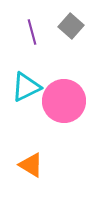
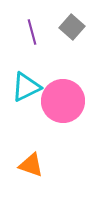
gray square: moved 1 px right, 1 px down
pink circle: moved 1 px left
orange triangle: rotated 12 degrees counterclockwise
